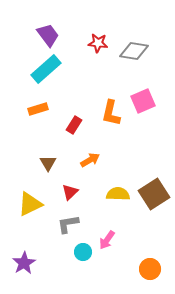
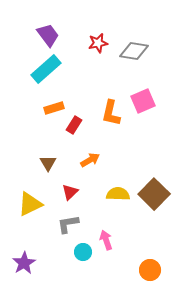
red star: rotated 18 degrees counterclockwise
orange rectangle: moved 16 px right, 1 px up
brown square: rotated 12 degrees counterclockwise
pink arrow: moved 1 px left; rotated 126 degrees clockwise
orange circle: moved 1 px down
